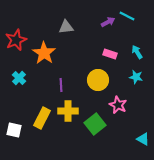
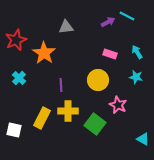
green square: rotated 15 degrees counterclockwise
